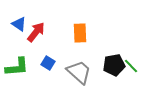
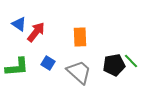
orange rectangle: moved 4 px down
green line: moved 5 px up
